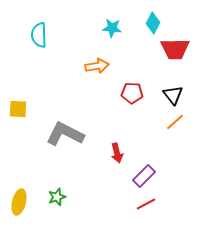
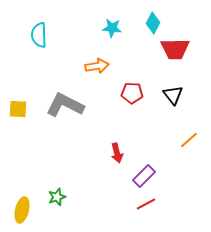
orange line: moved 14 px right, 18 px down
gray L-shape: moved 29 px up
yellow ellipse: moved 3 px right, 8 px down
